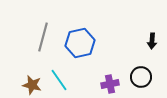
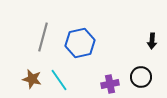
brown star: moved 6 px up
